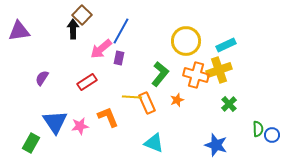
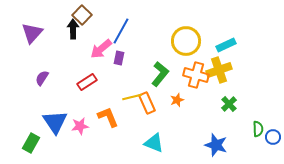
purple triangle: moved 13 px right, 2 px down; rotated 40 degrees counterclockwise
yellow line: rotated 18 degrees counterclockwise
blue circle: moved 1 px right, 2 px down
